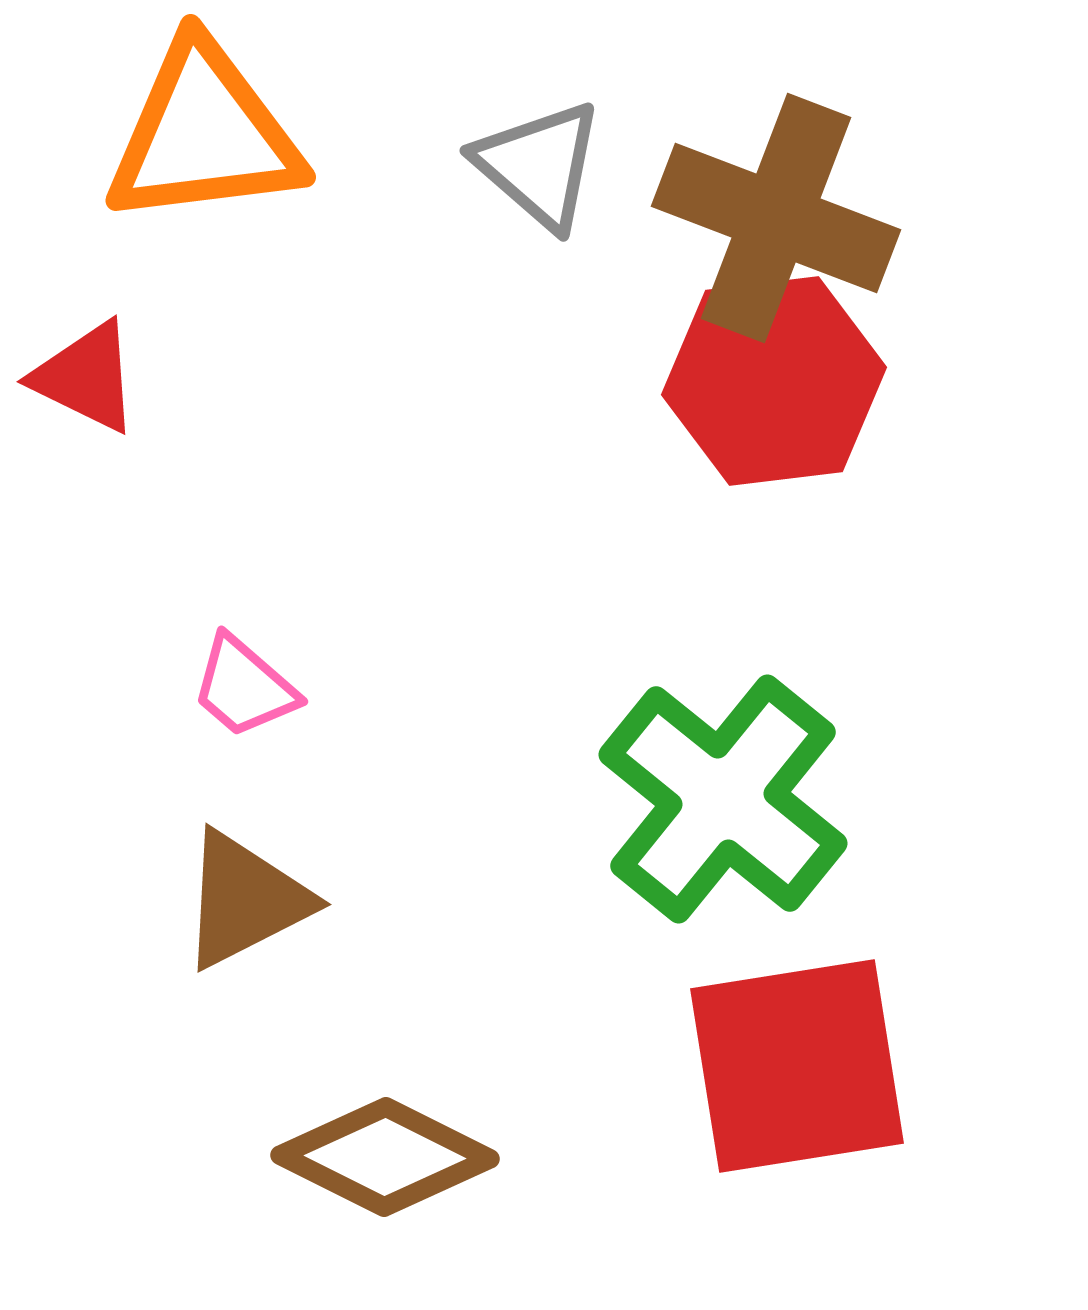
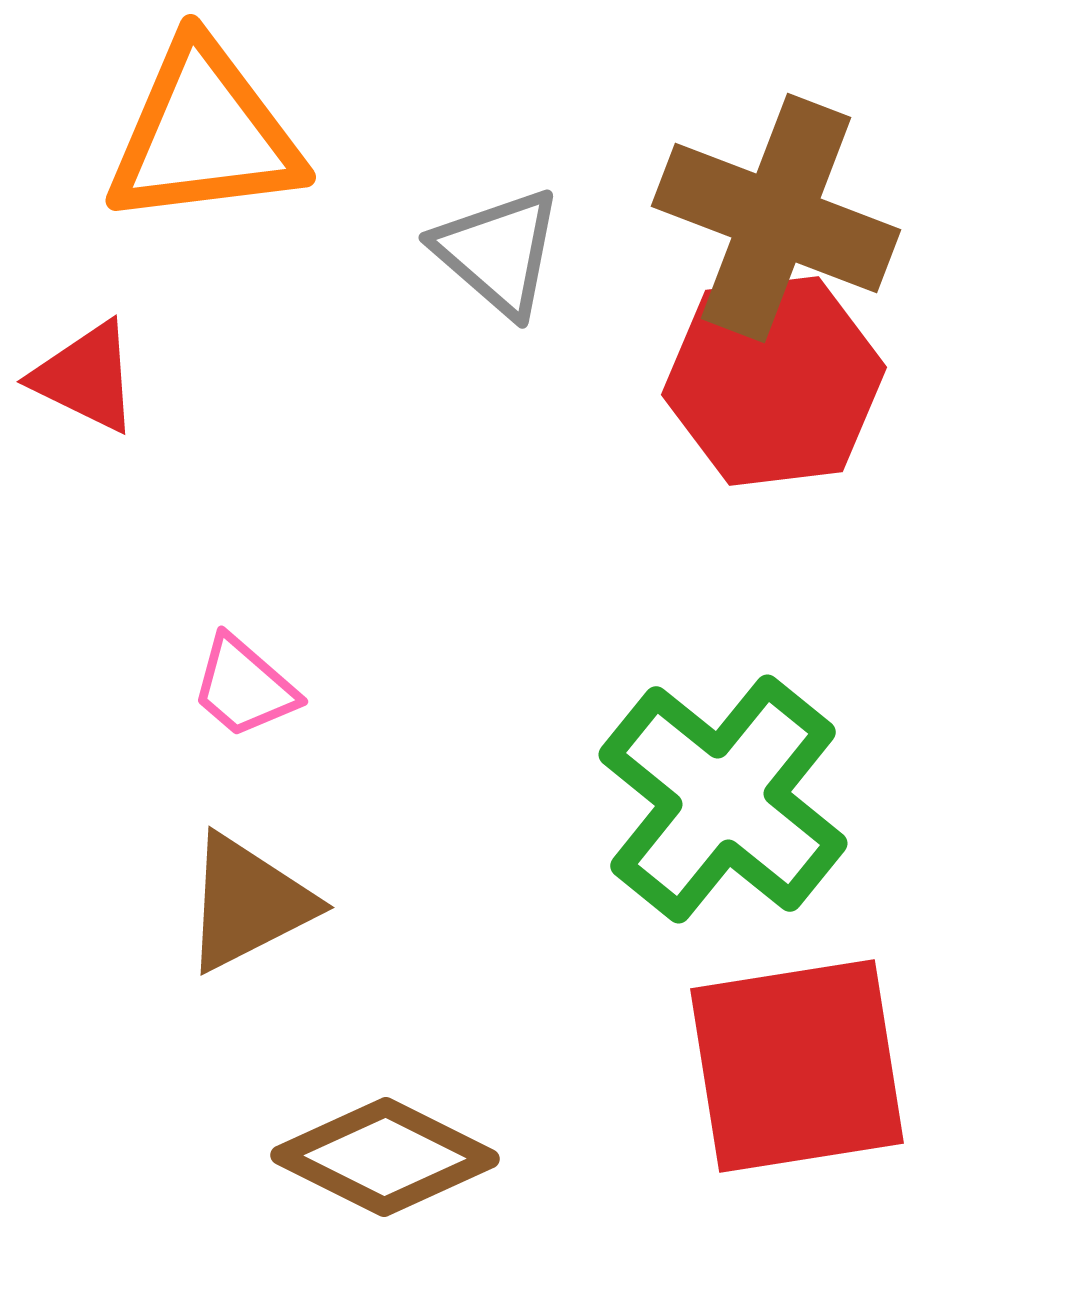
gray triangle: moved 41 px left, 87 px down
brown triangle: moved 3 px right, 3 px down
